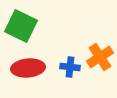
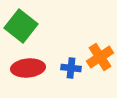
green square: rotated 12 degrees clockwise
blue cross: moved 1 px right, 1 px down
